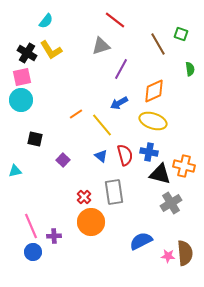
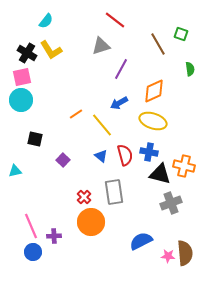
gray cross: rotated 10 degrees clockwise
